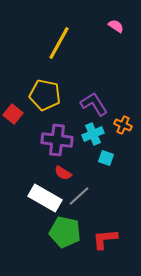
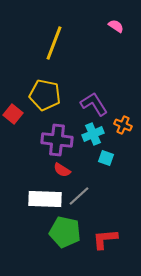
yellow line: moved 5 px left; rotated 8 degrees counterclockwise
red semicircle: moved 1 px left, 3 px up
white rectangle: moved 1 px down; rotated 28 degrees counterclockwise
